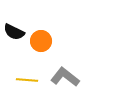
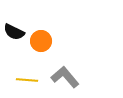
gray L-shape: rotated 12 degrees clockwise
